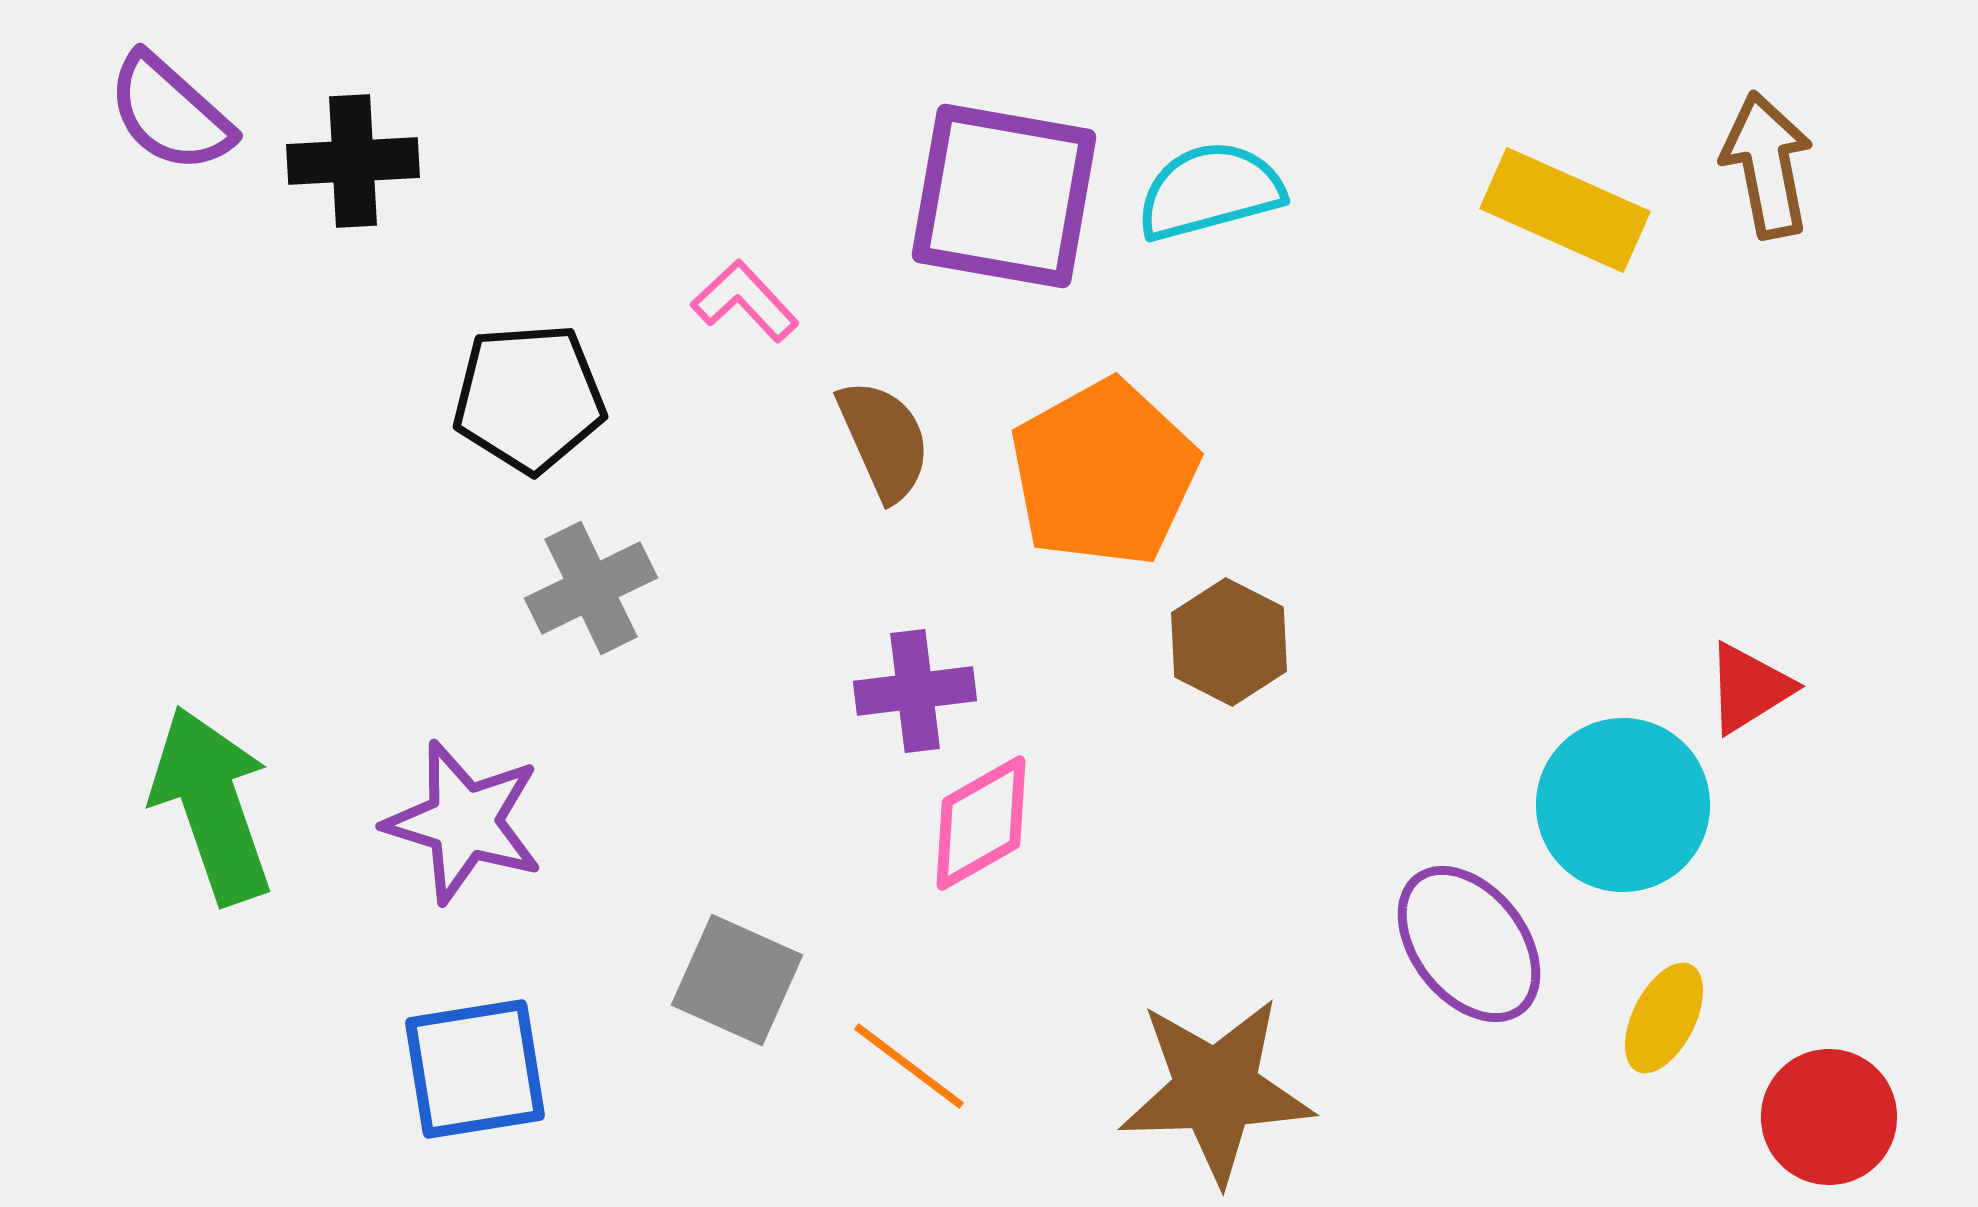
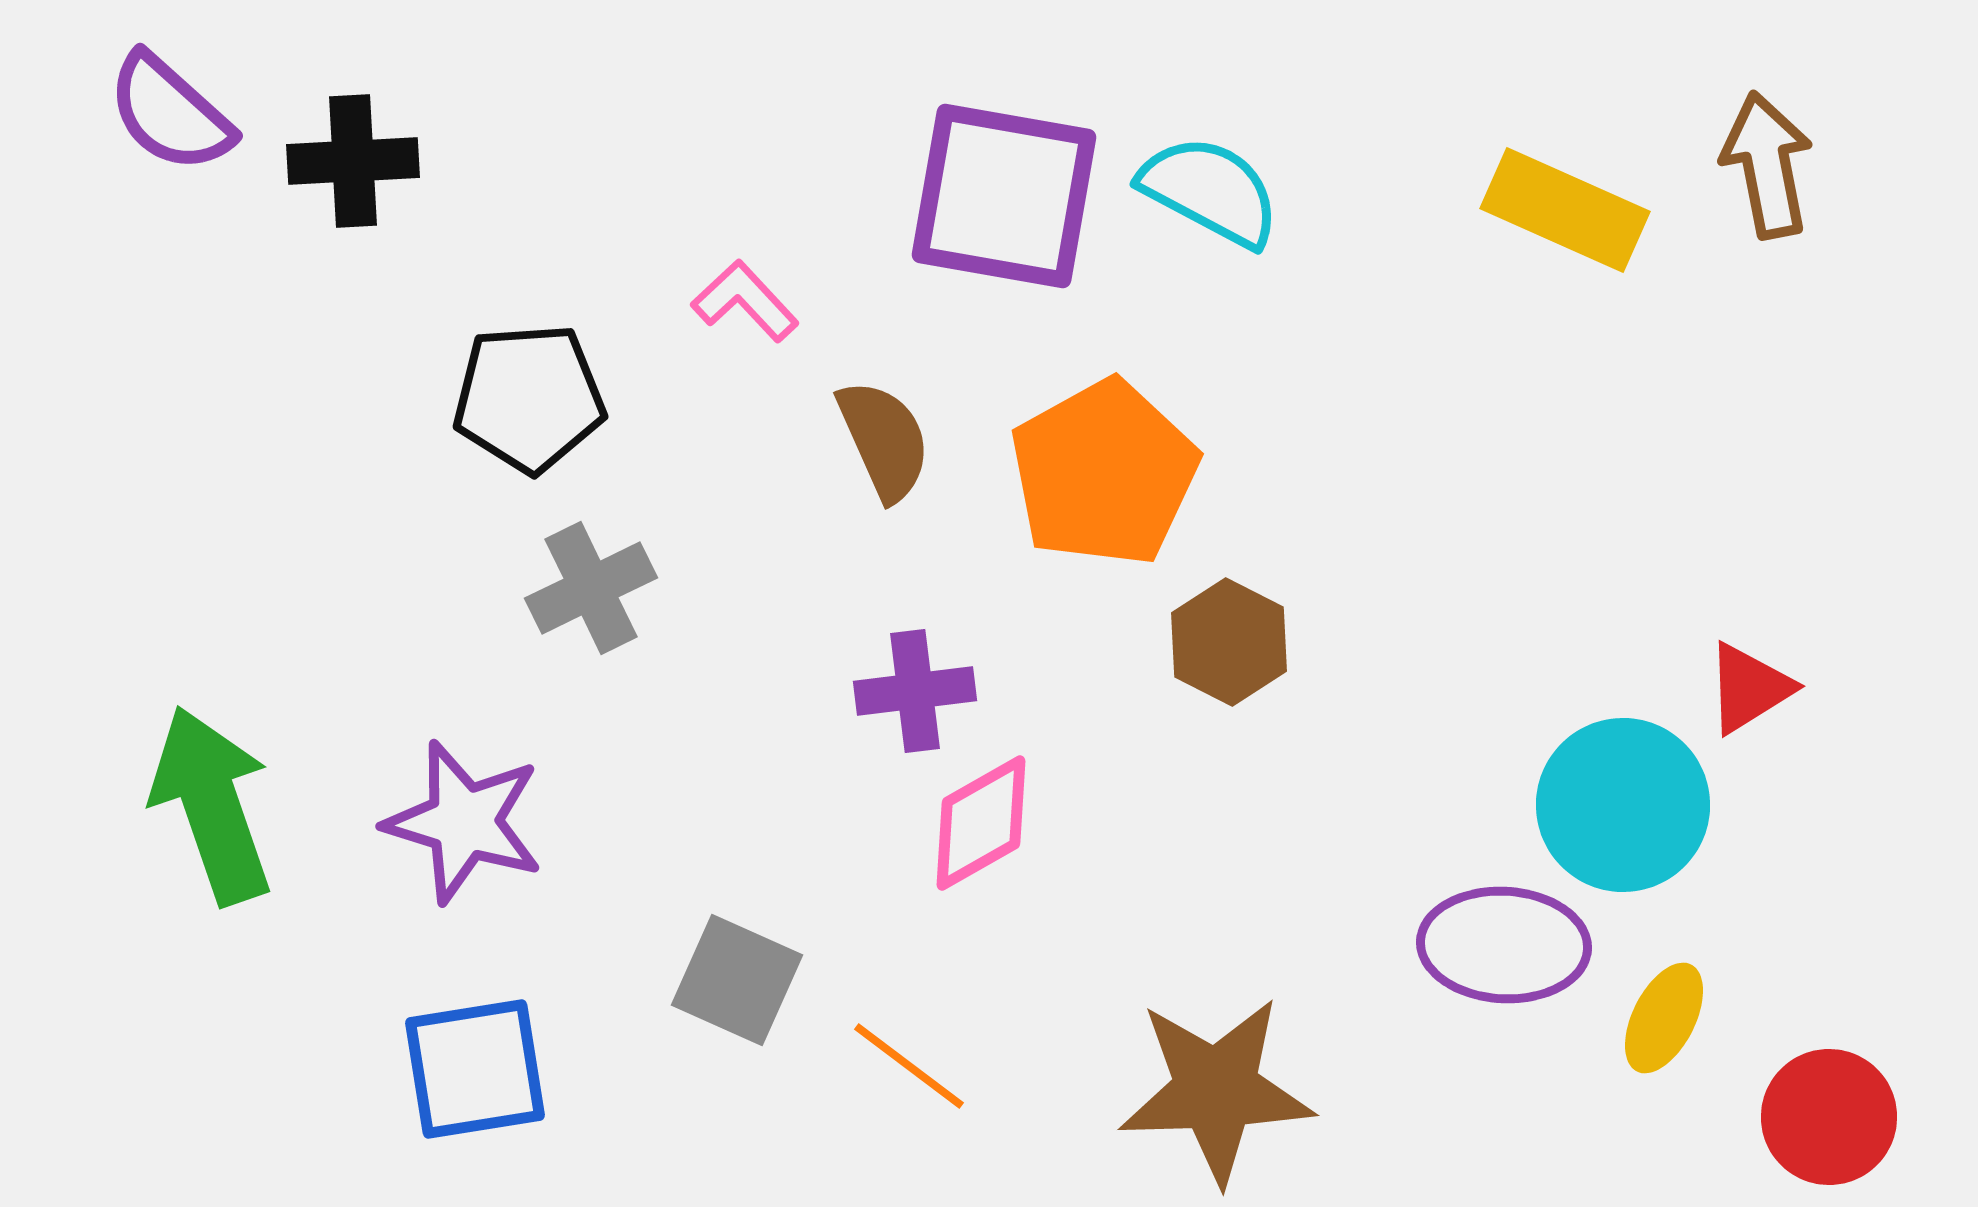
cyan semicircle: rotated 43 degrees clockwise
purple ellipse: moved 35 px right, 1 px down; rotated 49 degrees counterclockwise
